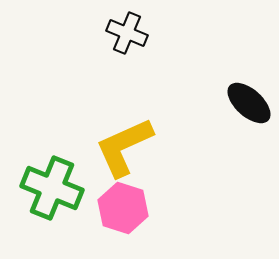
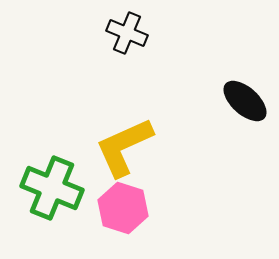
black ellipse: moved 4 px left, 2 px up
